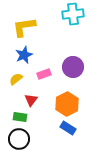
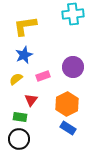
yellow L-shape: moved 1 px right, 1 px up
pink rectangle: moved 1 px left, 2 px down
